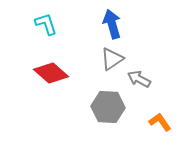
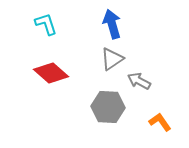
gray arrow: moved 2 px down
